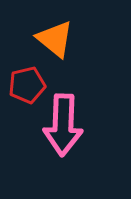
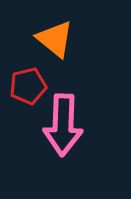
red pentagon: moved 1 px right, 1 px down
